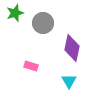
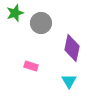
gray circle: moved 2 px left
